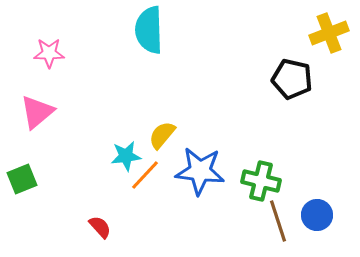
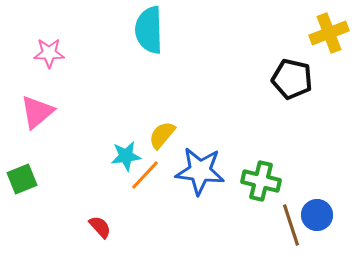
brown line: moved 13 px right, 4 px down
